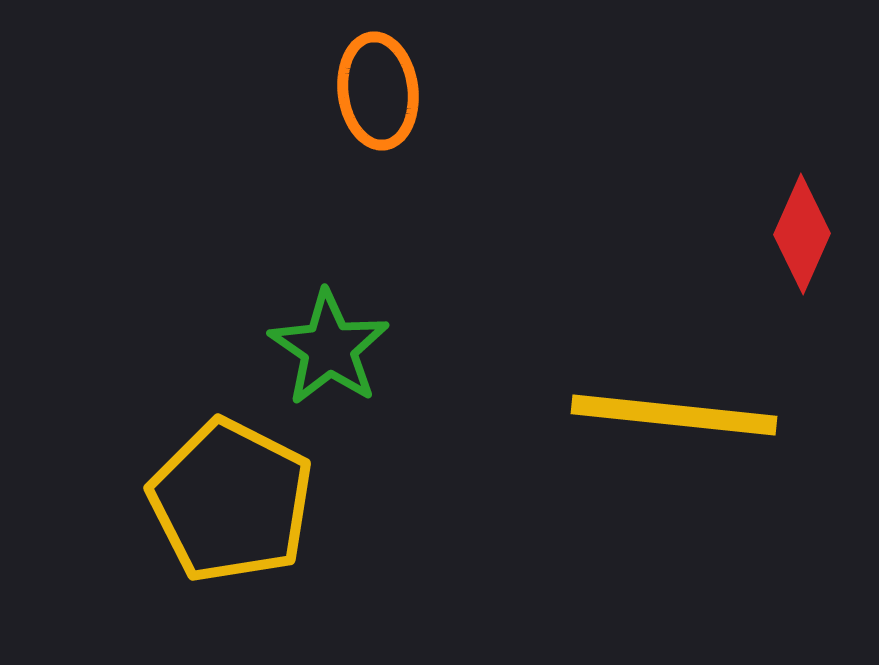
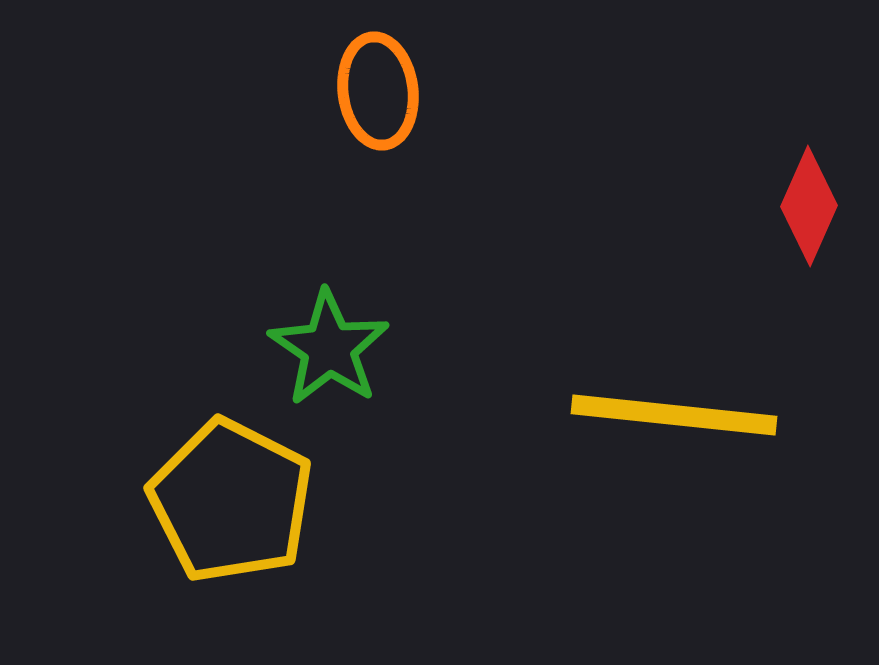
red diamond: moved 7 px right, 28 px up
